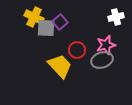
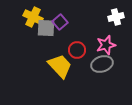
yellow cross: moved 1 px left
gray ellipse: moved 4 px down
